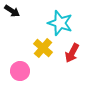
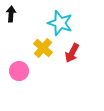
black arrow: moved 1 px left, 3 px down; rotated 119 degrees counterclockwise
pink circle: moved 1 px left
